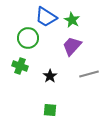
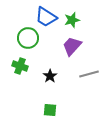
green star: rotated 28 degrees clockwise
